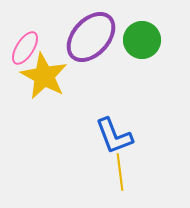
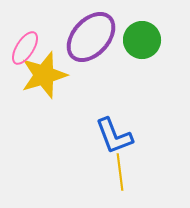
yellow star: moved 1 px up; rotated 27 degrees clockwise
